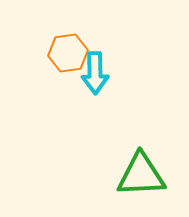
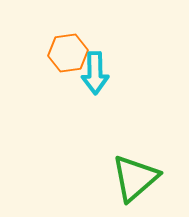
green triangle: moved 6 px left, 3 px down; rotated 38 degrees counterclockwise
